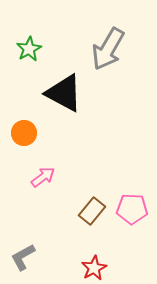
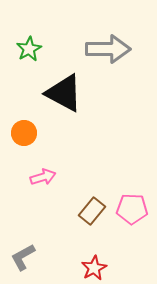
gray arrow: rotated 120 degrees counterclockwise
pink arrow: rotated 20 degrees clockwise
